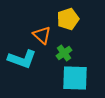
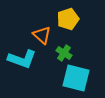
green cross: rotated 21 degrees counterclockwise
cyan square: moved 1 px right; rotated 12 degrees clockwise
